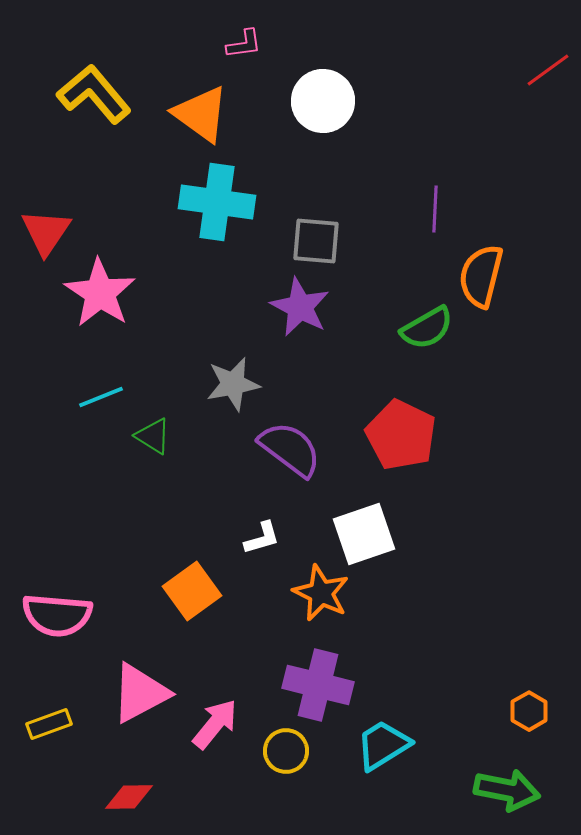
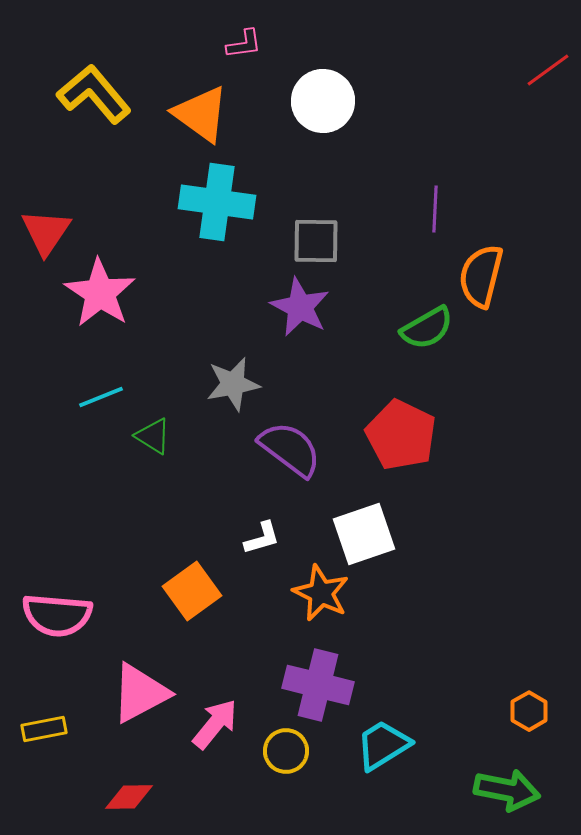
gray square: rotated 4 degrees counterclockwise
yellow rectangle: moved 5 px left, 5 px down; rotated 9 degrees clockwise
